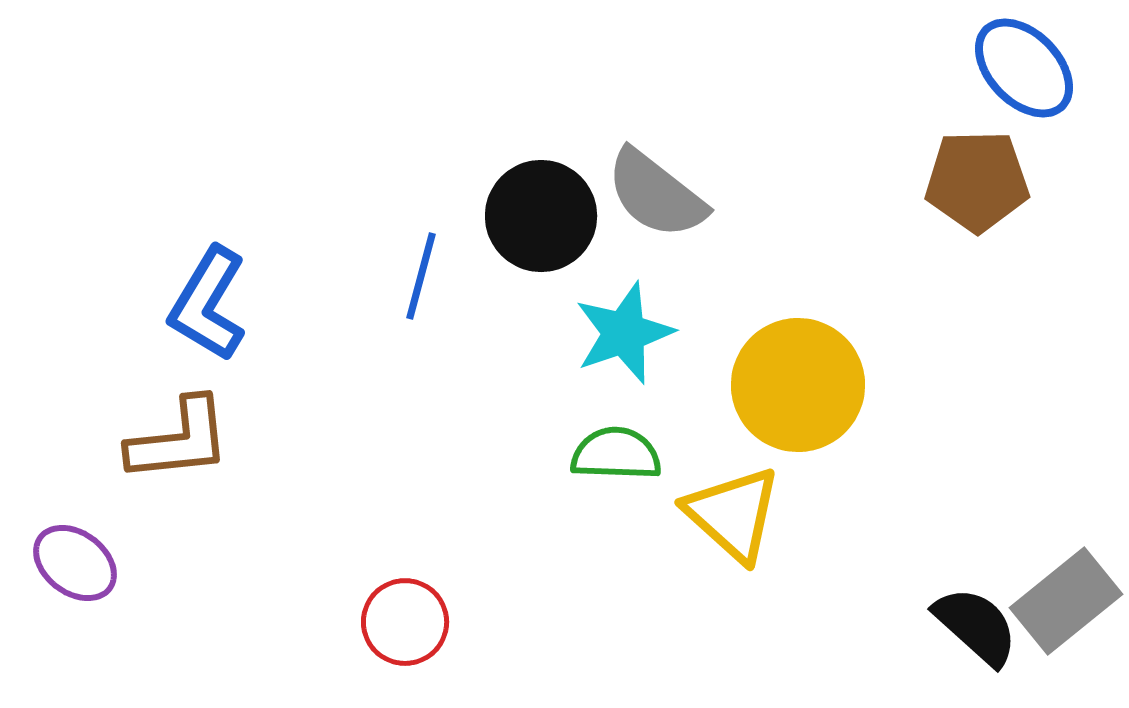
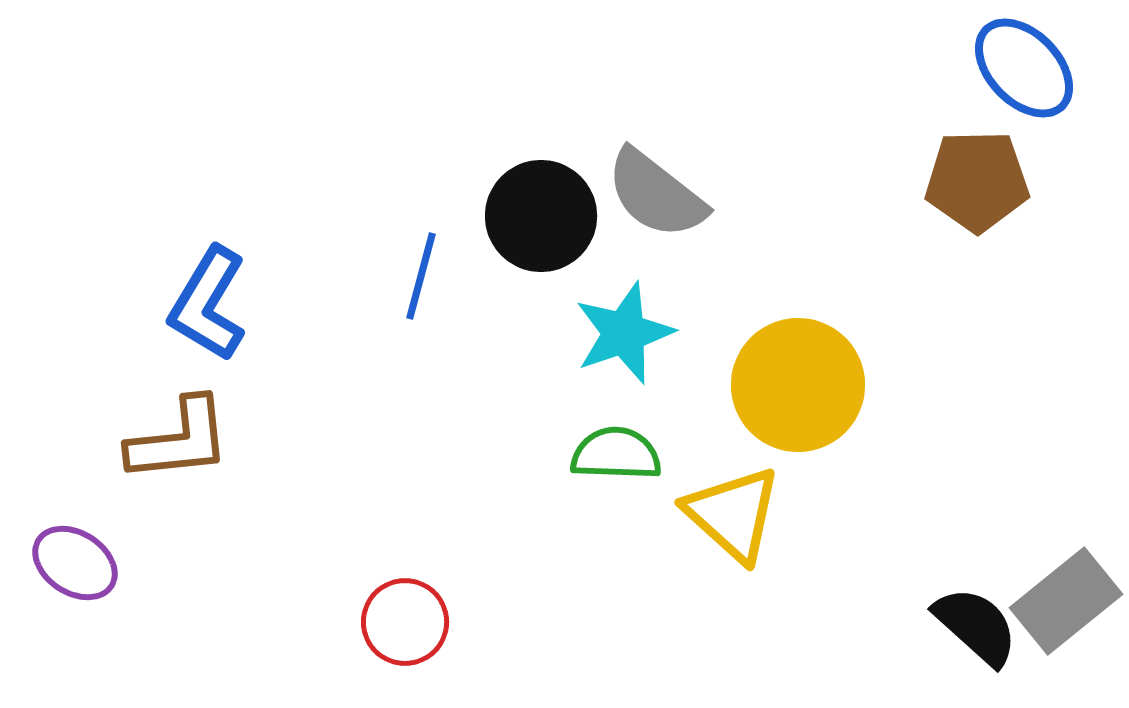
purple ellipse: rotated 4 degrees counterclockwise
